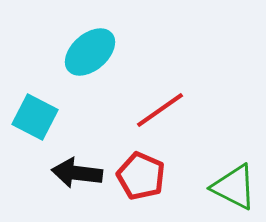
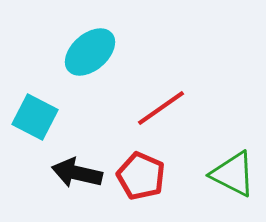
red line: moved 1 px right, 2 px up
black arrow: rotated 6 degrees clockwise
green triangle: moved 1 px left, 13 px up
